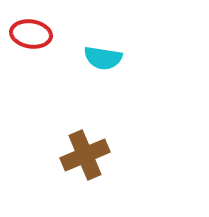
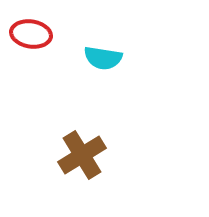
brown cross: moved 3 px left; rotated 9 degrees counterclockwise
